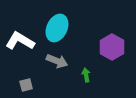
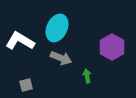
gray arrow: moved 4 px right, 3 px up
green arrow: moved 1 px right, 1 px down
